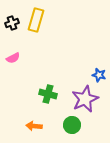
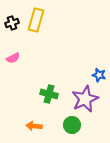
green cross: moved 1 px right
